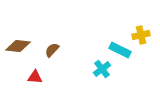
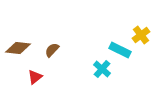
yellow cross: rotated 24 degrees counterclockwise
brown diamond: moved 2 px down
cyan cross: rotated 12 degrees counterclockwise
red triangle: rotated 42 degrees counterclockwise
